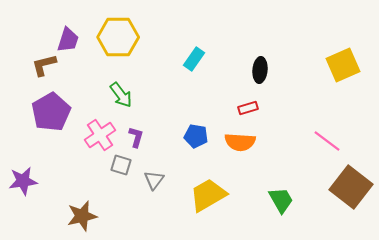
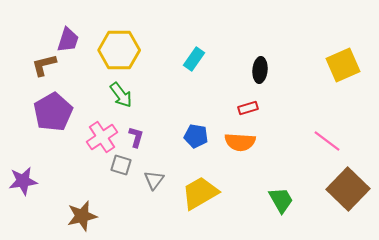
yellow hexagon: moved 1 px right, 13 px down
purple pentagon: moved 2 px right
pink cross: moved 2 px right, 2 px down
brown square: moved 3 px left, 2 px down; rotated 6 degrees clockwise
yellow trapezoid: moved 8 px left, 2 px up
